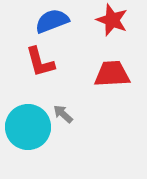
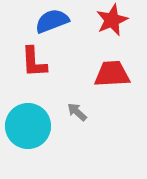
red star: rotated 28 degrees clockwise
red L-shape: moved 6 px left; rotated 12 degrees clockwise
gray arrow: moved 14 px right, 2 px up
cyan circle: moved 1 px up
